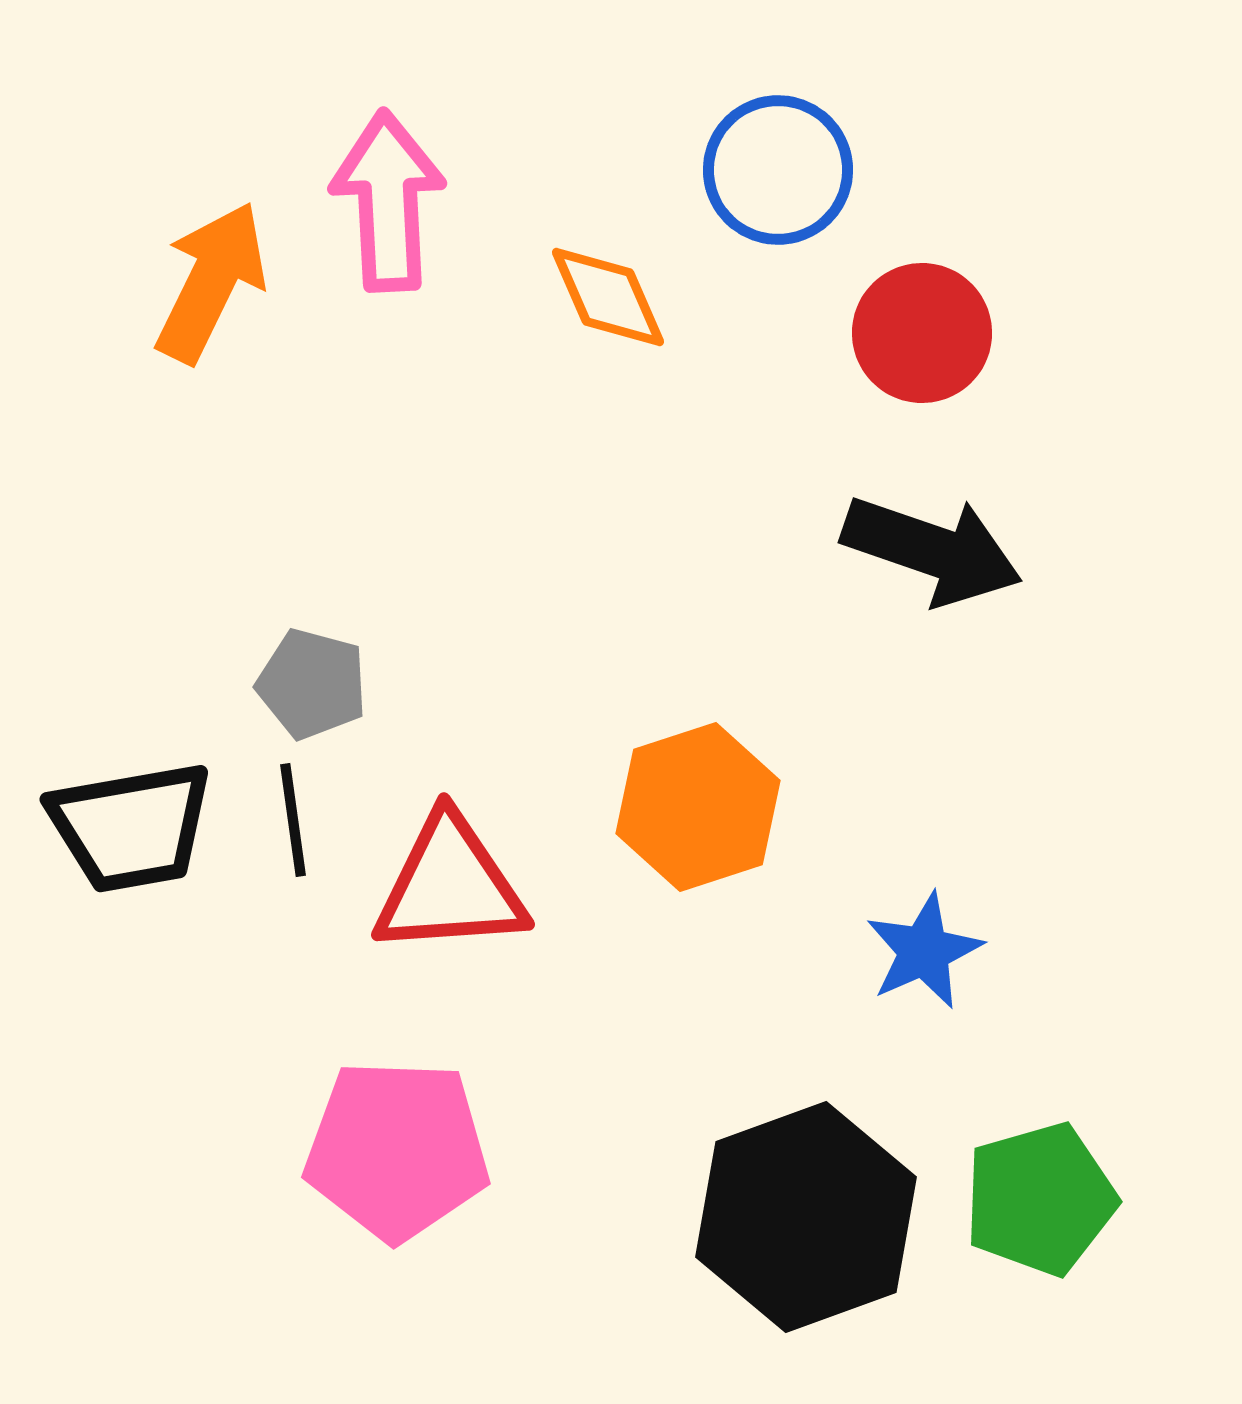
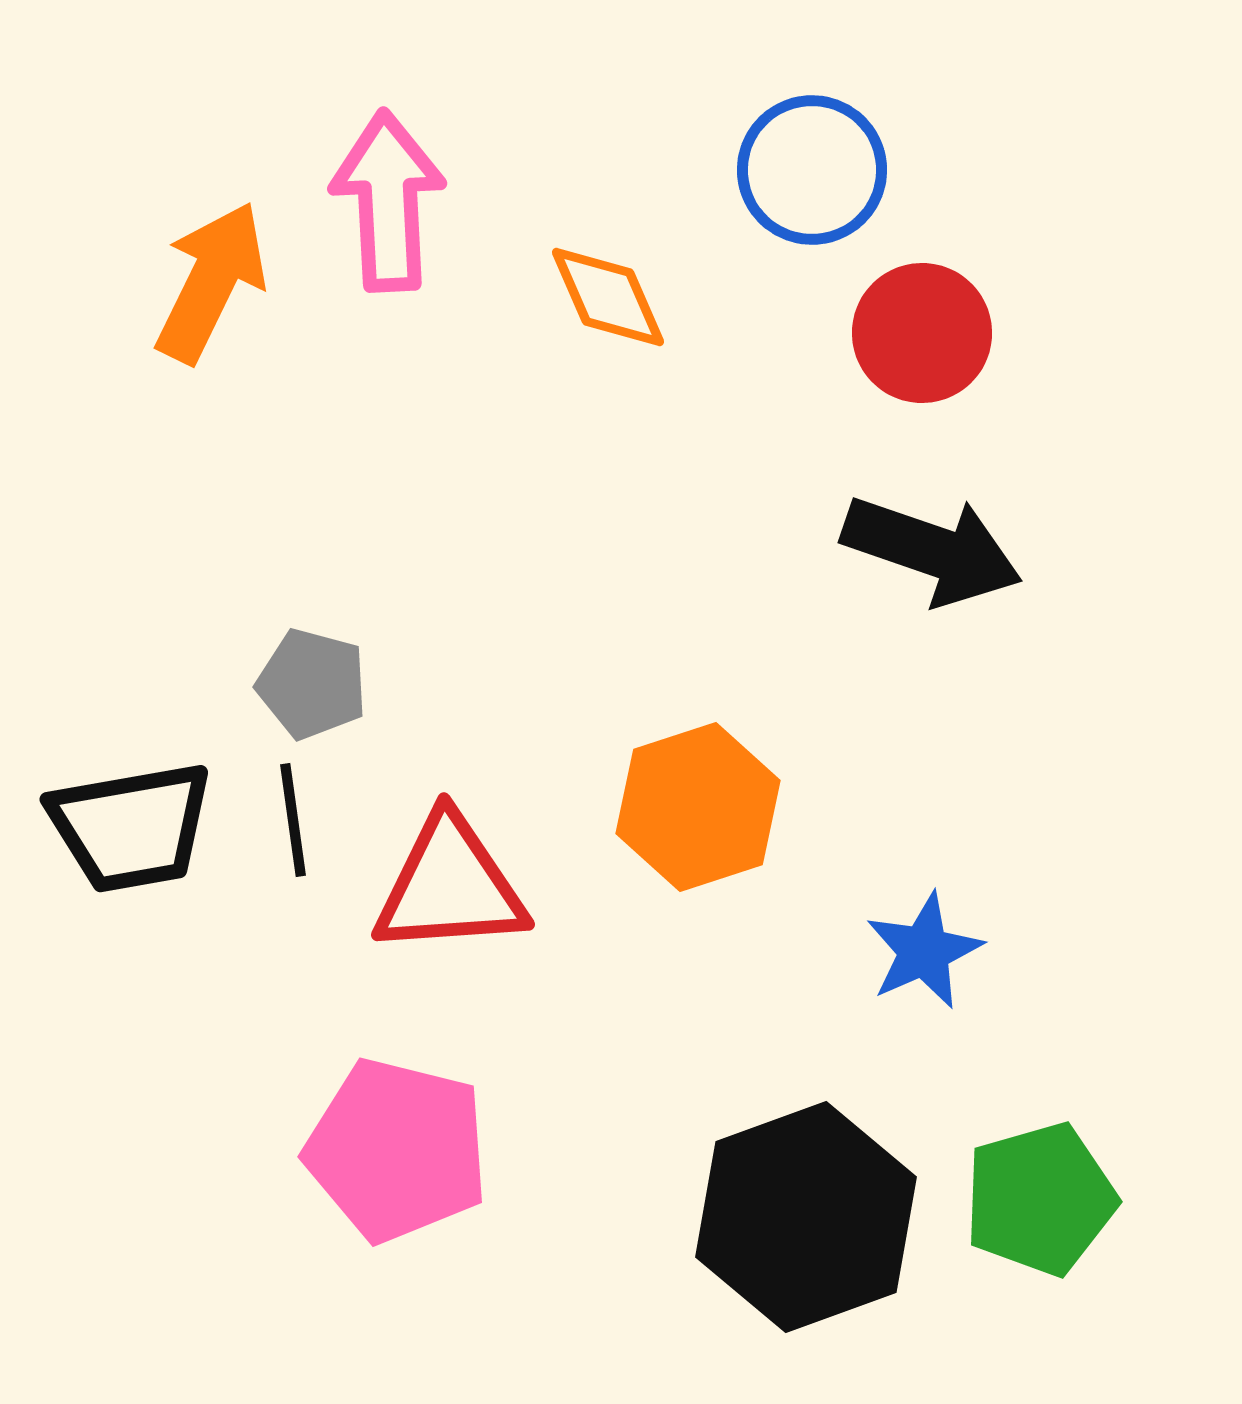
blue circle: moved 34 px right
pink pentagon: rotated 12 degrees clockwise
